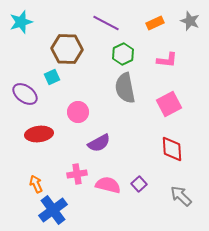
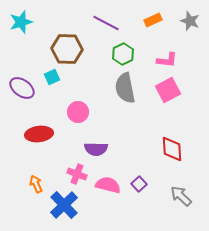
orange rectangle: moved 2 px left, 3 px up
purple ellipse: moved 3 px left, 6 px up
pink square: moved 1 px left, 14 px up
purple semicircle: moved 3 px left, 6 px down; rotated 30 degrees clockwise
pink cross: rotated 30 degrees clockwise
blue cross: moved 11 px right, 5 px up; rotated 8 degrees counterclockwise
